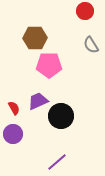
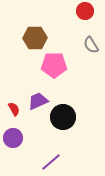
pink pentagon: moved 5 px right
red semicircle: moved 1 px down
black circle: moved 2 px right, 1 px down
purple circle: moved 4 px down
purple line: moved 6 px left
